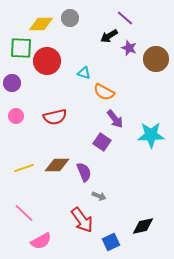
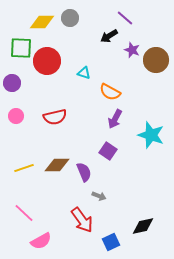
yellow diamond: moved 1 px right, 2 px up
purple star: moved 3 px right, 2 px down
brown circle: moved 1 px down
orange semicircle: moved 6 px right
purple arrow: rotated 66 degrees clockwise
cyan star: rotated 20 degrees clockwise
purple square: moved 6 px right, 9 px down
